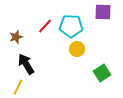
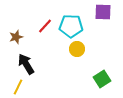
green square: moved 6 px down
